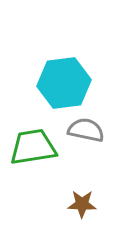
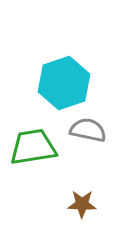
cyan hexagon: rotated 12 degrees counterclockwise
gray semicircle: moved 2 px right
